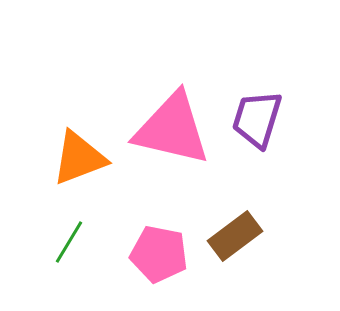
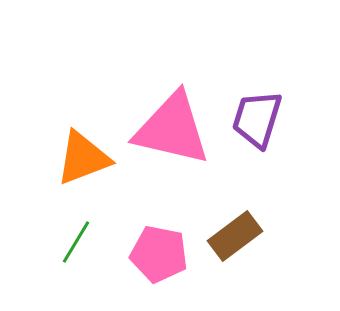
orange triangle: moved 4 px right
green line: moved 7 px right
